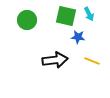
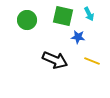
green square: moved 3 px left
black arrow: rotated 30 degrees clockwise
